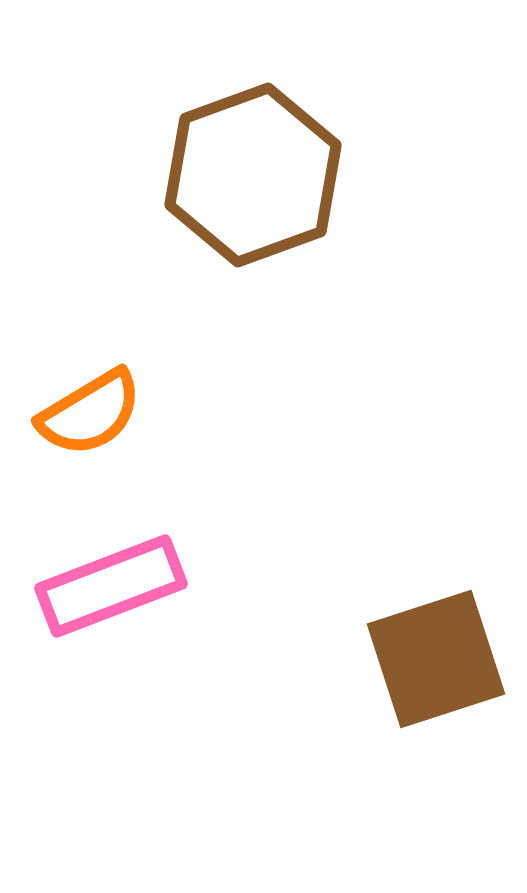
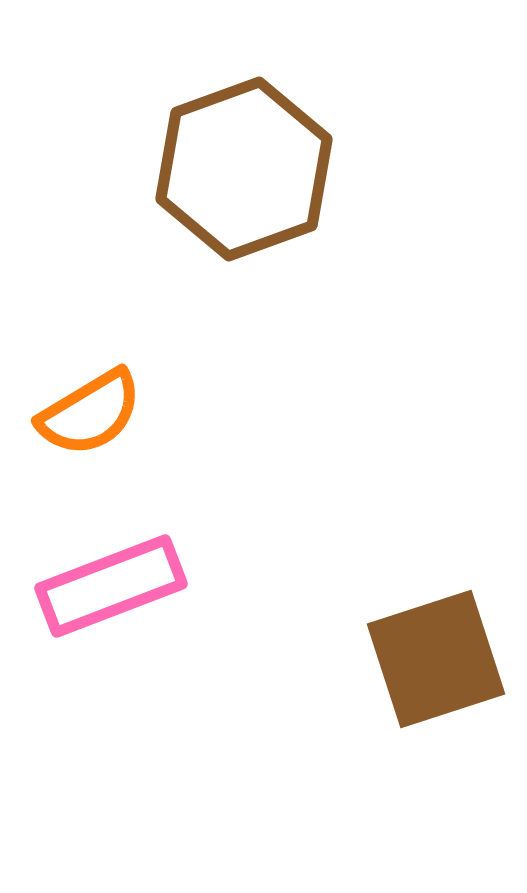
brown hexagon: moved 9 px left, 6 px up
